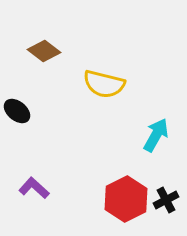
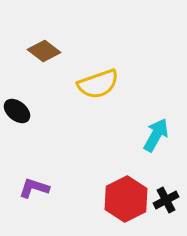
yellow semicircle: moved 6 px left; rotated 33 degrees counterclockwise
purple L-shape: rotated 24 degrees counterclockwise
